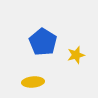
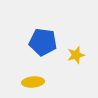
blue pentagon: rotated 24 degrees counterclockwise
